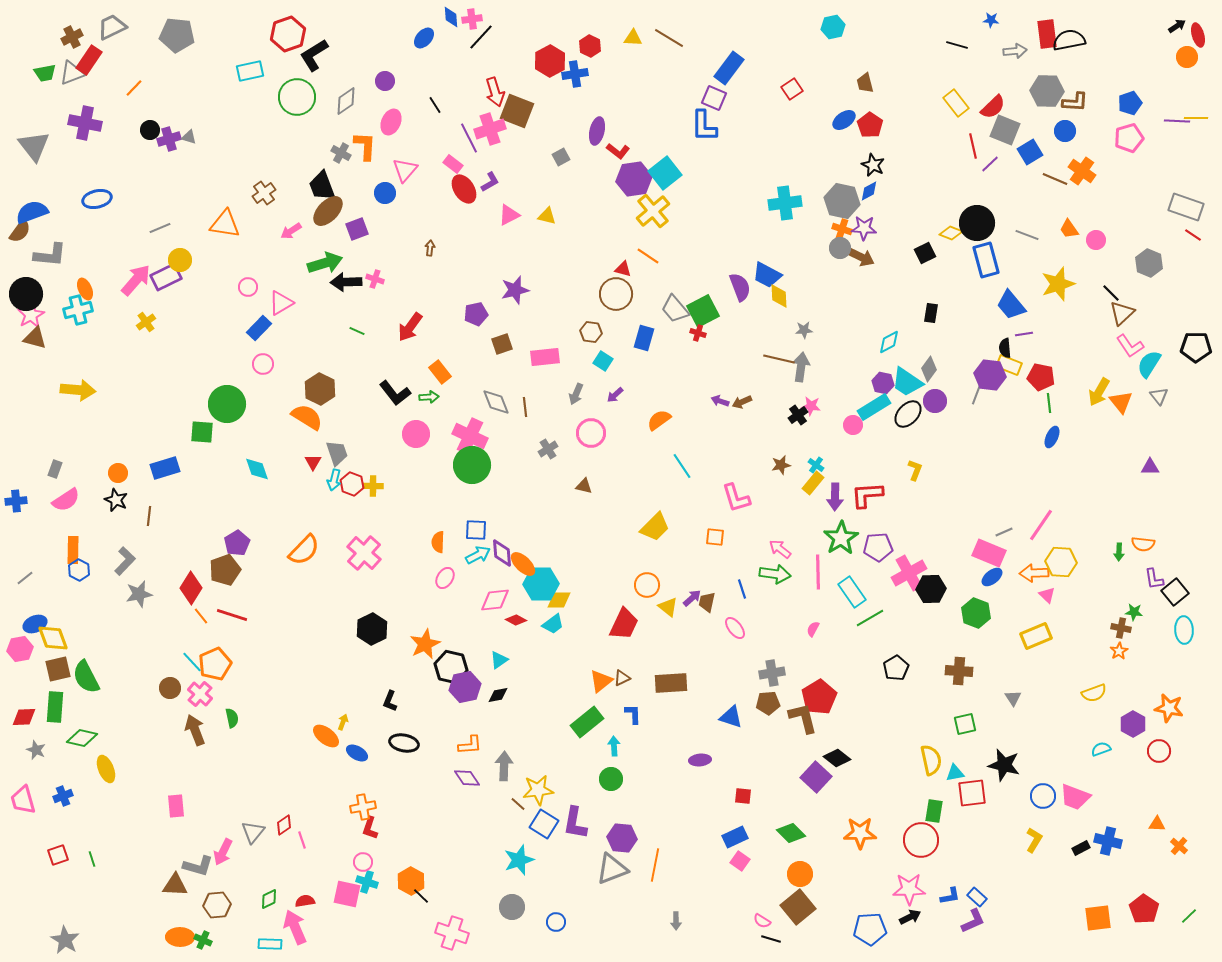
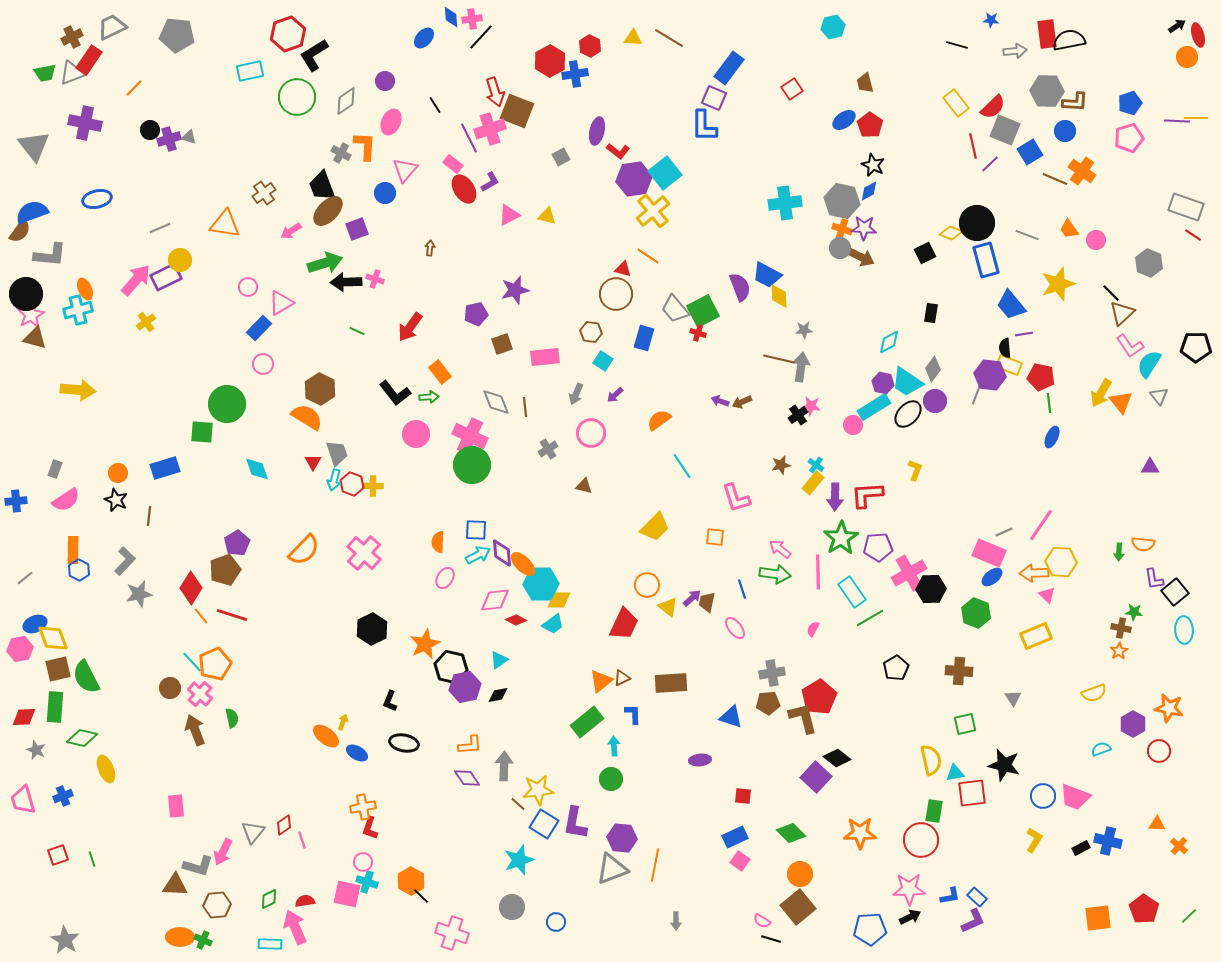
gray diamond at (929, 369): moved 4 px right
yellow arrow at (1099, 392): moved 2 px right, 1 px down
